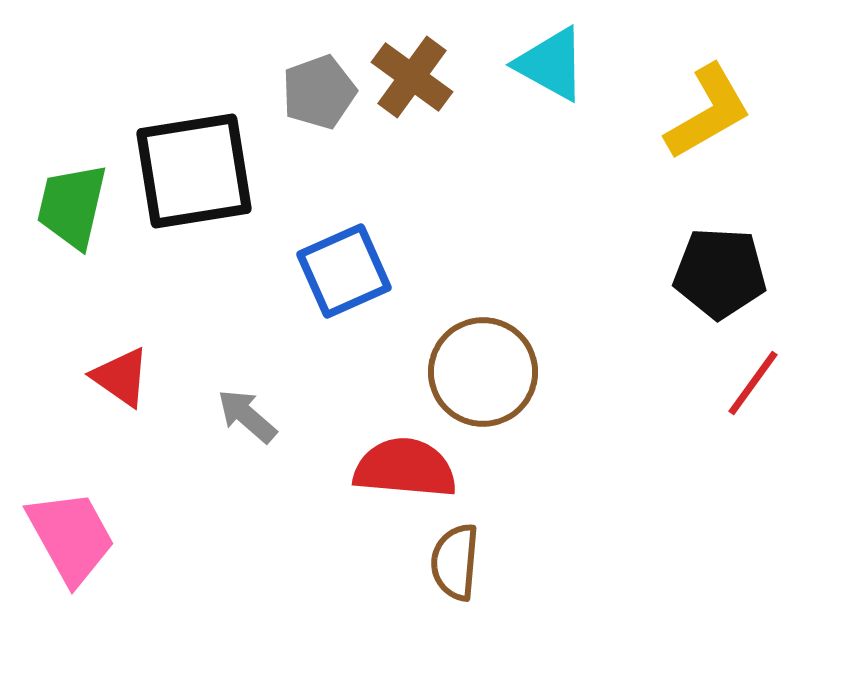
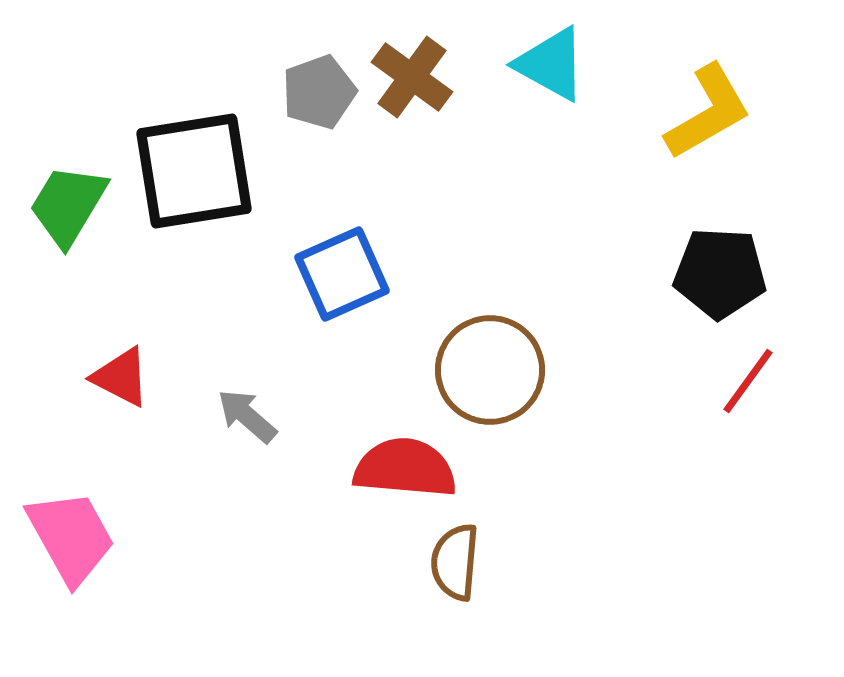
green trapezoid: moved 4 px left, 1 px up; rotated 18 degrees clockwise
blue square: moved 2 px left, 3 px down
brown circle: moved 7 px right, 2 px up
red triangle: rotated 8 degrees counterclockwise
red line: moved 5 px left, 2 px up
